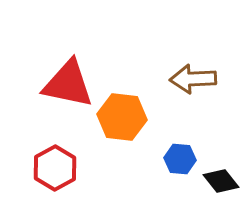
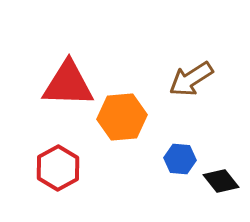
brown arrow: moved 2 px left; rotated 30 degrees counterclockwise
red triangle: rotated 10 degrees counterclockwise
orange hexagon: rotated 12 degrees counterclockwise
red hexagon: moved 3 px right
